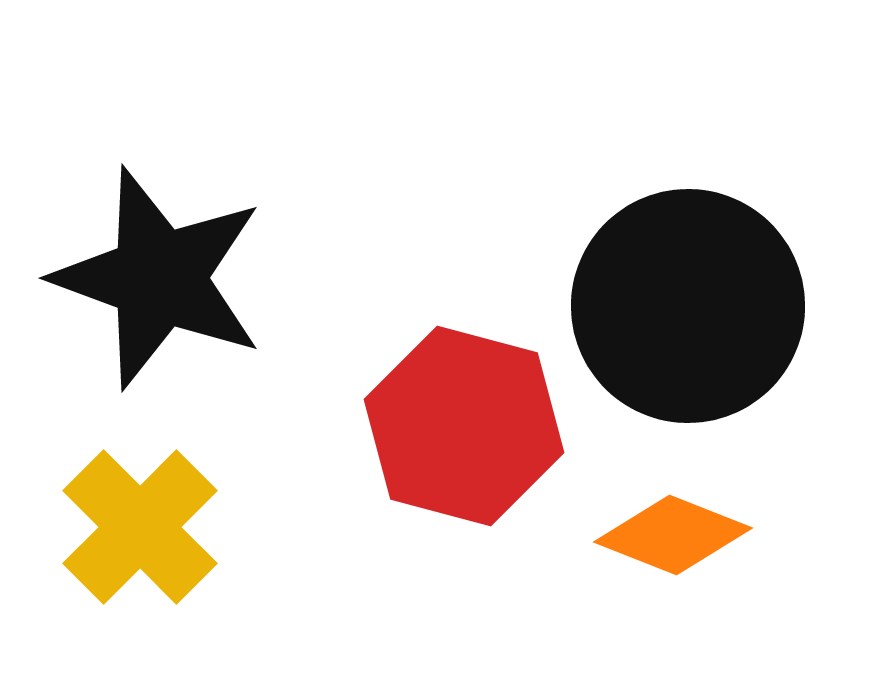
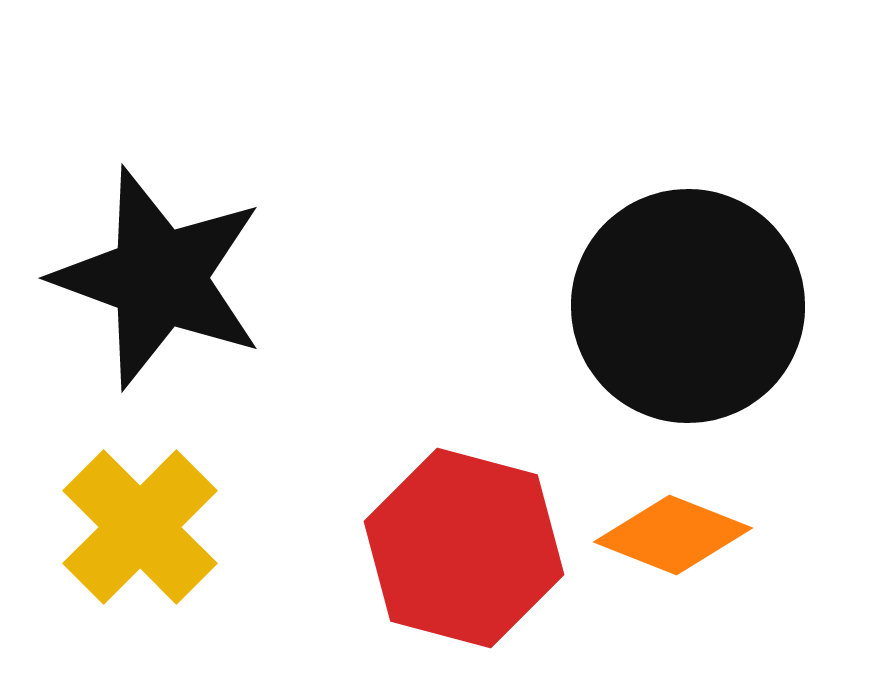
red hexagon: moved 122 px down
